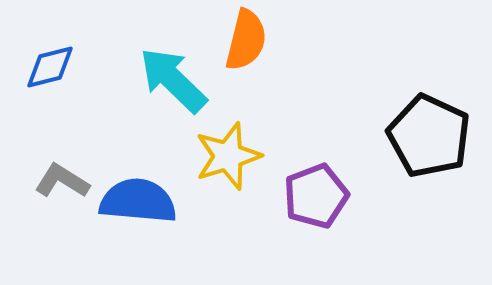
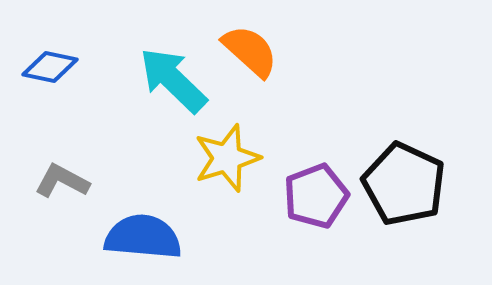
orange semicircle: moved 4 px right, 11 px down; rotated 62 degrees counterclockwise
blue diamond: rotated 26 degrees clockwise
black pentagon: moved 25 px left, 48 px down
yellow star: moved 1 px left, 2 px down
gray L-shape: rotated 4 degrees counterclockwise
blue semicircle: moved 5 px right, 36 px down
